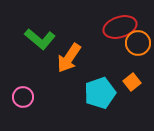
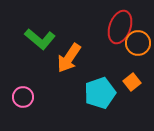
red ellipse: rotated 52 degrees counterclockwise
